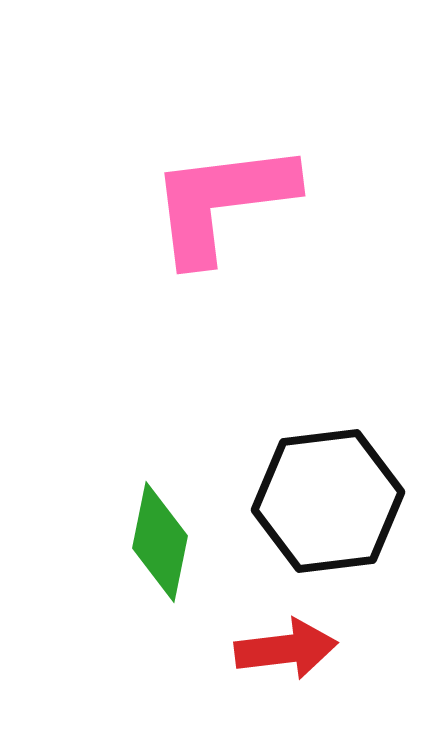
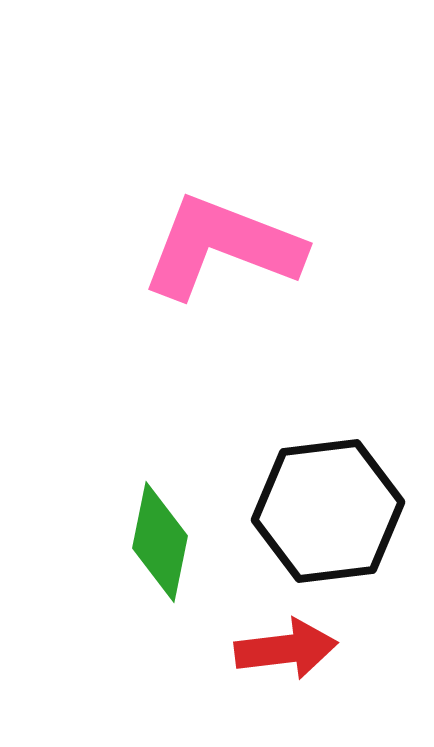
pink L-shape: moved 45 px down; rotated 28 degrees clockwise
black hexagon: moved 10 px down
